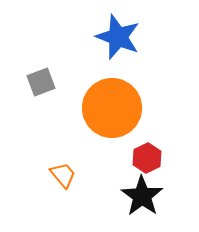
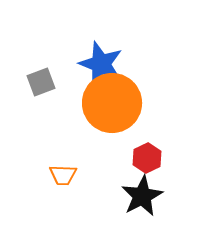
blue star: moved 17 px left, 27 px down
orange circle: moved 5 px up
orange trapezoid: rotated 132 degrees clockwise
black star: rotated 9 degrees clockwise
